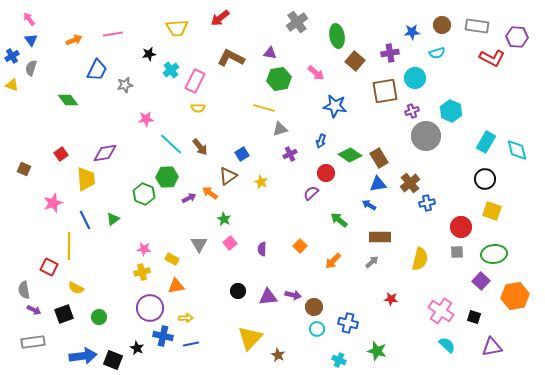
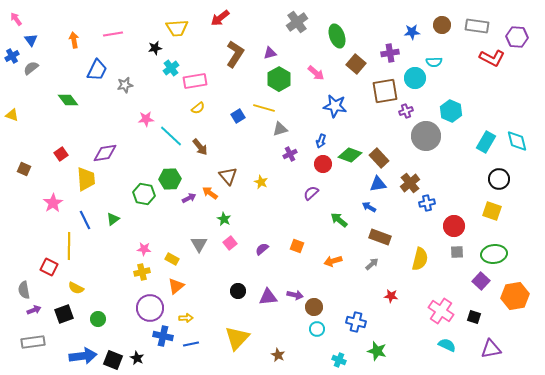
pink arrow at (29, 19): moved 13 px left
green ellipse at (337, 36): rotated 10 degrees counterclockwise
orange arrow at (74, 40): rotated 77 degrees counterclockwise
purple triangle at (270, 53): rotated 24 degrees counterclockwise
cyan semicircle at (437, 53): moved 3 px left, 9 px down; rotated 14 degrees clockwise
black star at (149, 54): moved 6 px right, 6 px up
brown L-shape at (231, 58): moved 4 px right, 4 px up; rotated 96 degrees clockwise
brown square at (355, 61): moved 1 px right, 3 px down
gray semicircle at (31, 68): rotated 35 degrees clockwise
cyan cross at (171, 70): moved 2 px up
green hexagon at (279, 79): rotated 20 degrees counterclockwise
pink rectangle at (195, 81): rotated 55 degrees clockwise
yellow triangle at (12, 85): moved 30 px down
yellow semicircle at (198, 108): rotated 40 degrees counterclockwise
purple cross at (412, 111): moved 6 px left
cyan line at (171, 144): moved 8 px up
cyan diamond at (517, 150): moved 9 px up
blue square at (242, 154): moved 4 px left, 38 px up
green diamond at (350, 155): rotated 15 degrees counterclockwise
brown rectangle at (379, 158): rotated 12 degrees counterclockwise
red circle at (326, 173): moved 3 px left, 9 px up
brown triangle at (228, 176): rotated 36 degrees counterclockwise
green hexagon at (167, 177): moved 3 px right, 2 px down
black circle at (485, 179): moved 14 px right
green hexagon at (144, 194): rotated 10 degrees counterclockwise
pink star at (53, 203): rotated 12 degrees counterclockwise
blue arrow at (369, 205): moved 2 px down
red circle at (461, 227): moved 7 px left, 1 px up
brown rectangle at (380, 237): rotated 20 degrees clockwise
orange square at (300, 246): moved 3 px left; rotated 24 degrees counterclockwise
purple semicircle at (262, 249): rotated 48 degrees clockwise
orange arrow at (333, 261): rotated 30 degrees clockwise
gray arrow at (372, 262): moved 2 px down
orange triangle at (176, 286): rotated 30 degrees counterclockwise
purple arrow at (293, 295): moved 2 px right
red star at (391, 299): moved 3 px up
purple arrow at (34, 310): rotated 48 degrees counterclockwise
green circle at (99, 317): moved 1 px left, 2 px down
blue cross at (348, 323): moved 8 px right, 1 px up
yellow triangle at (250, 338): moved 13 px left
cyan semicircle at (447, 345): rotated 18 degrees counterclockwise
purple triangle at (492, 347): moved 1 px left, 2 px down
black star at (137, 348): moved 10 px down
